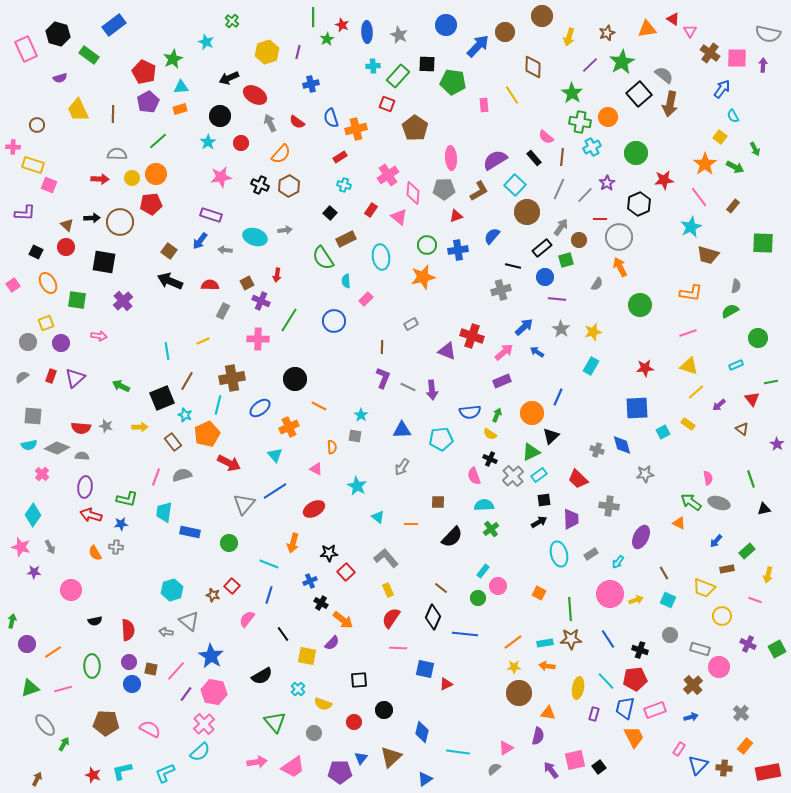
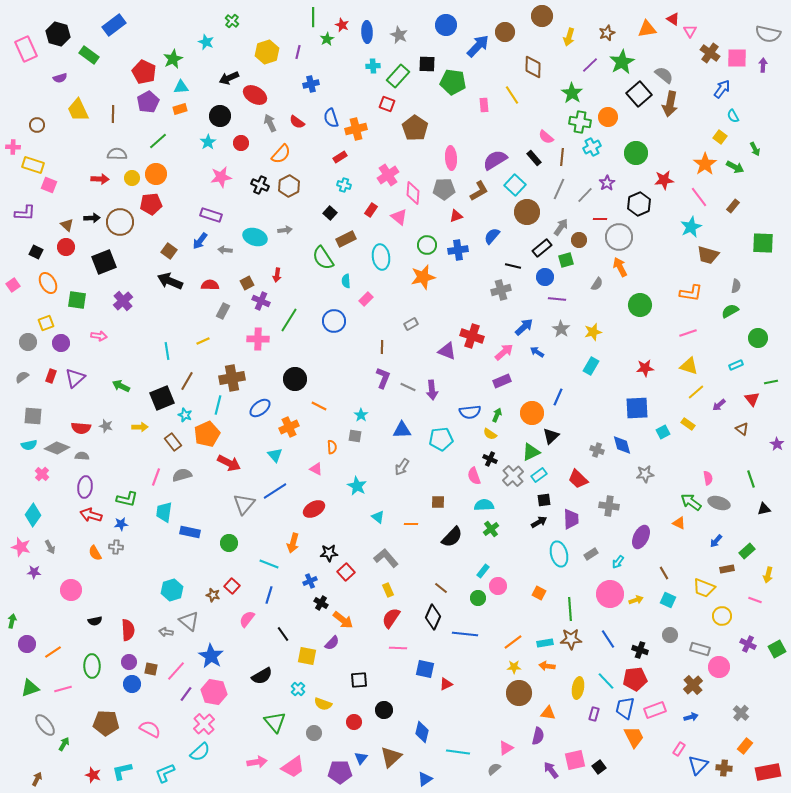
black square at (104, 262): rotated 30 degrees counterclockwise
